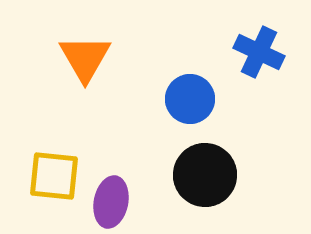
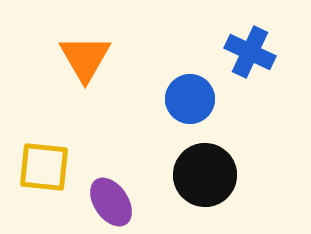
blue cross: moved 9 px left
yellow square: moved 10 px left, 9 px up
purple ellipse: rotated 45 degrees counterclockwise
